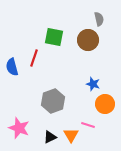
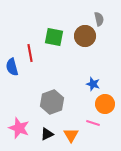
brown circle: moved 3 px left, 4 px up
red line: moved 4 px left, 5 px up; rotated 30 degrees counterclockwise
gray hexagon: moved 1 px left, 1 px down
pink line: moved 5 px right, 2 px up
black triangle: moved 3 px left, 3 px up
